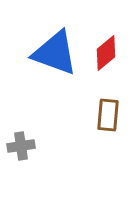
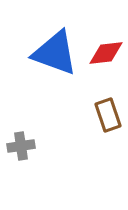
red diamond: rotated 33 degrees clockwise
brown rectangle: rotated 24 degrees counterclockwise
